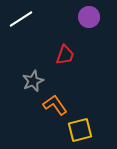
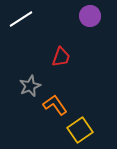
purple circle: moved 1 px right, 1 px up
red trapezoid: moved 4 px left, 2 px down
gray star: moved 3 px left, 5 px down
yellow square: rotated 20 degrees counterclockwise
